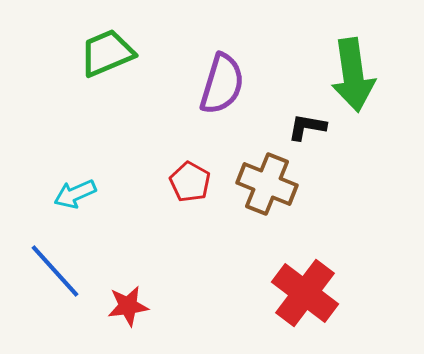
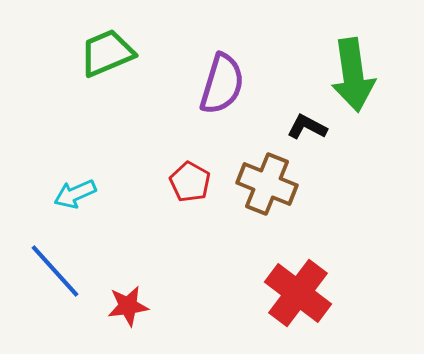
black L-shape: rotated 18 degrees clockwise
red cross: moved 7 px left
